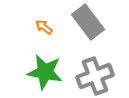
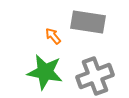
gray rectangle: rotated 44 degrees counterclockwise
orange arrow: moved 9 px right, 9 px down; rotated 12 degrees clockwise
